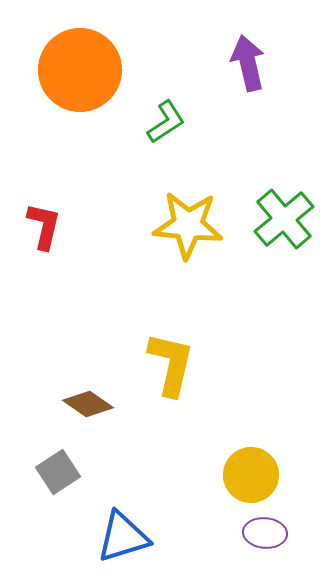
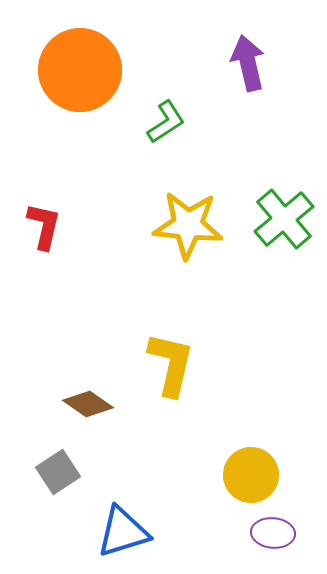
purple ellipse: moved 8 px right
blue triangle: moved 5 px up
